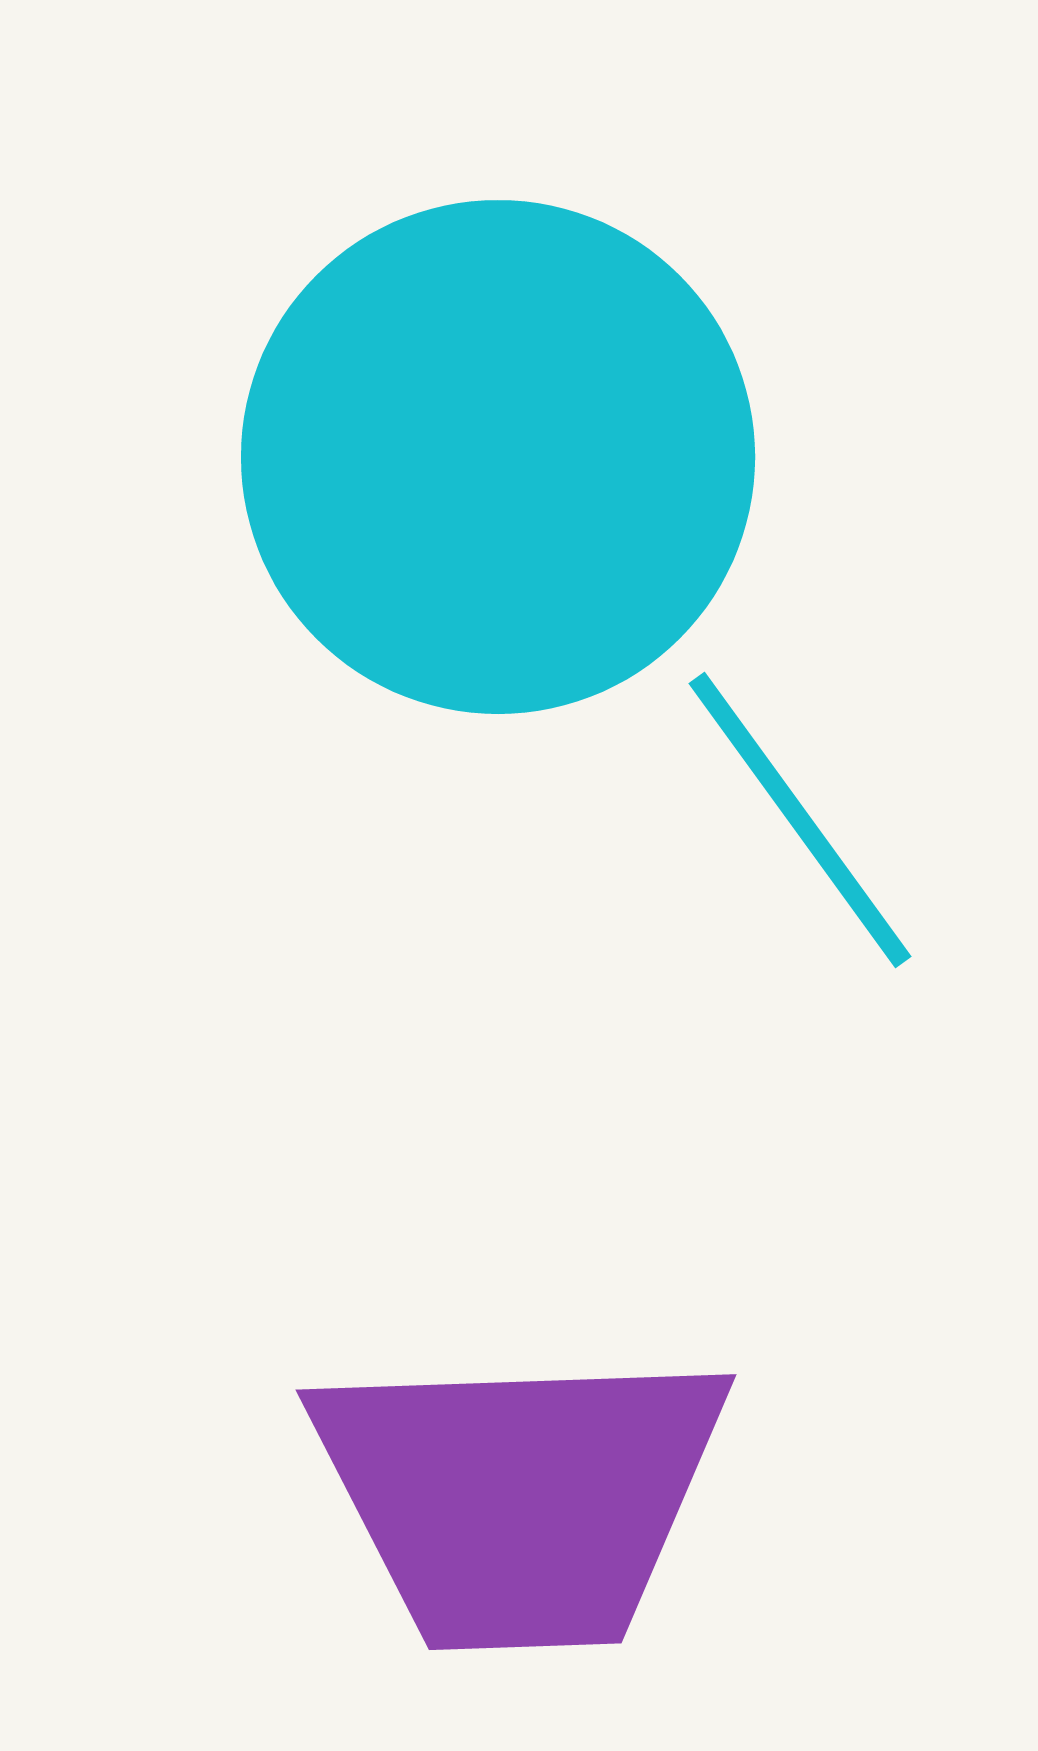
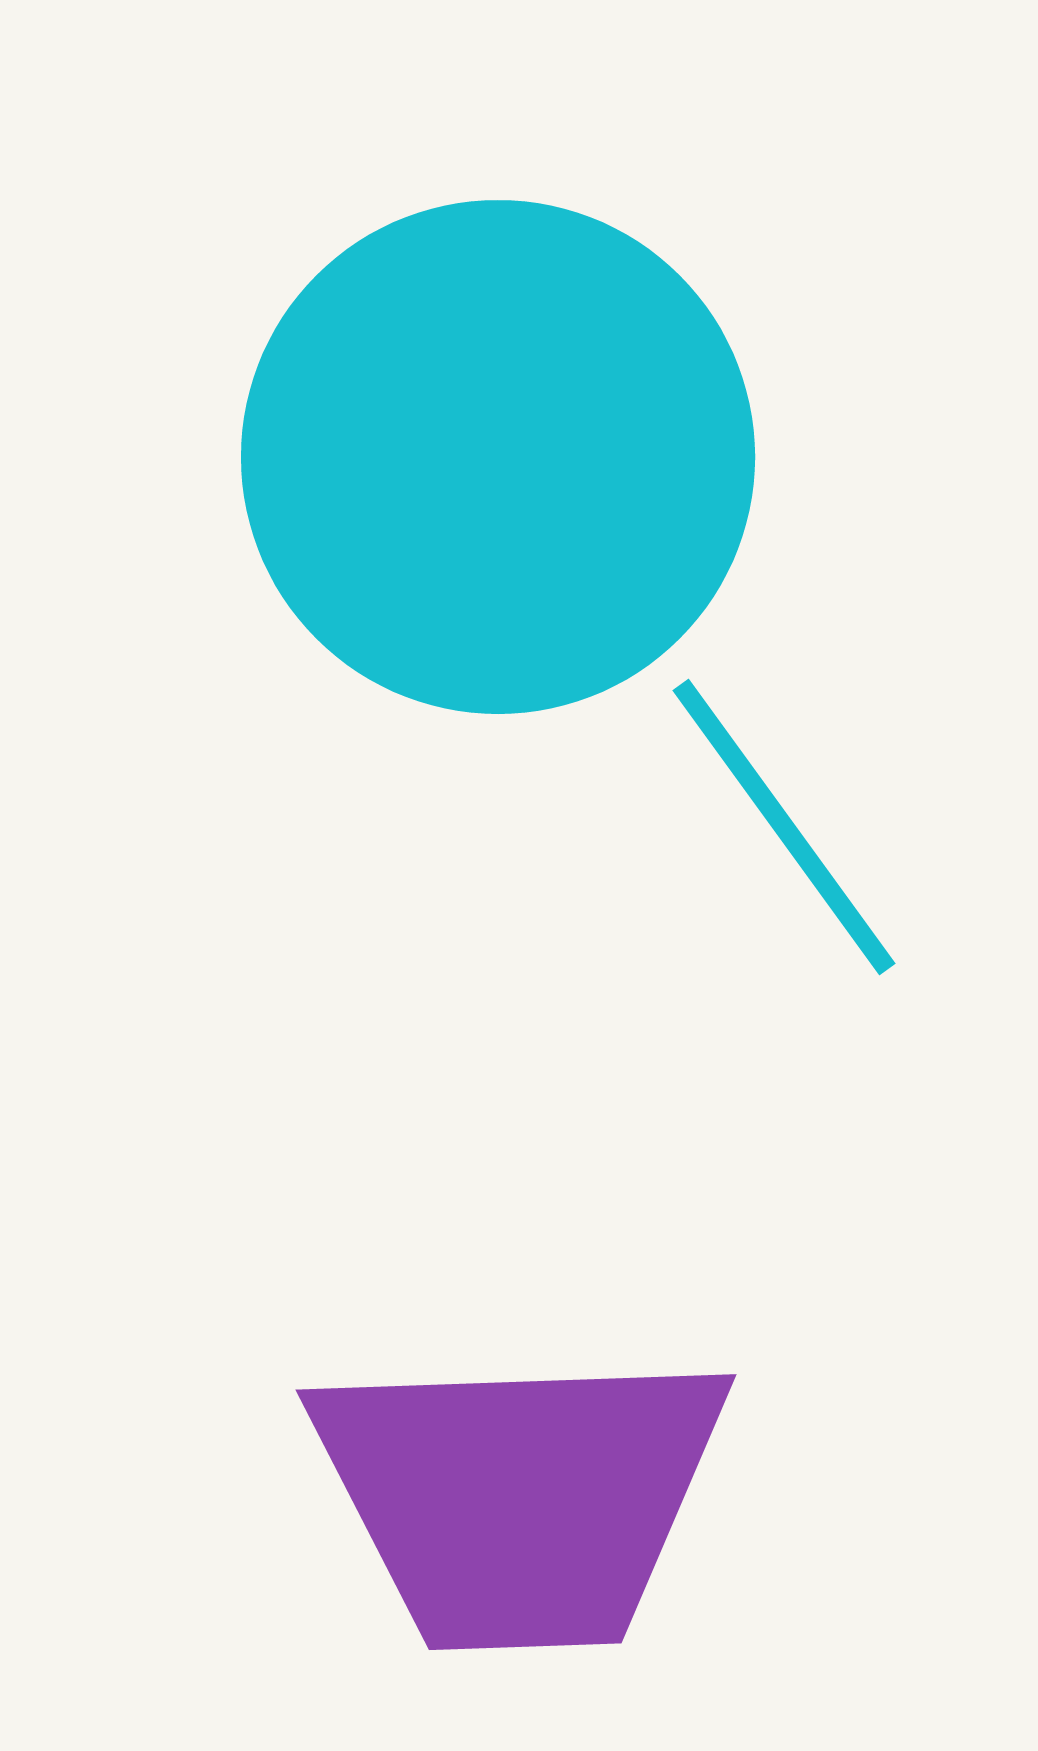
cyan line: moved 16 px left, 7 px down
